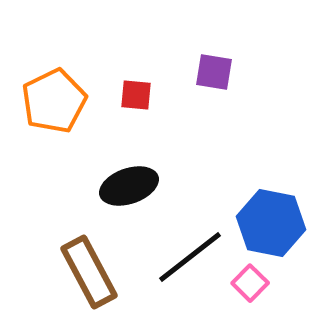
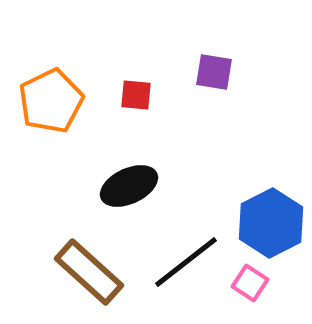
orange pentagon: moved 3 px left
black ellipse: rotated 6 degrees counterclockwise
blue hexagon: rotated 22 degrees clockwise
black line: moved 4 px left, 5 px down
brown rectangle: rotated 20 degrees counterclockwise
pink square: rotated 12 degrees counterclockwise
